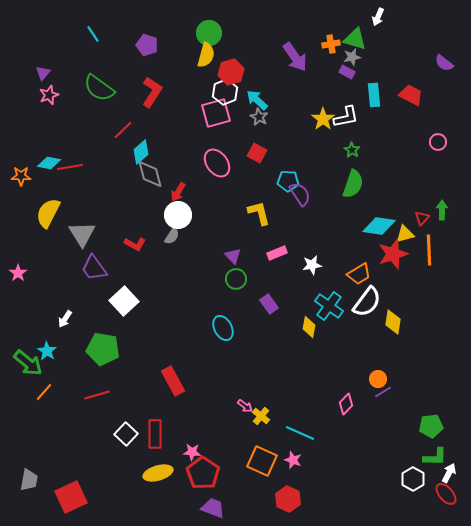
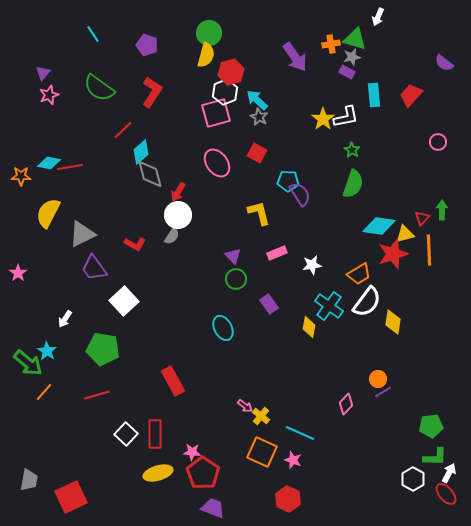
red trapezoid at (411, 95): rotated 75 degrees counterclockwise
gray triangle at (82, 234): rotated 36 degrees clockwise
orange square at (262, 461): moved 9 px up
